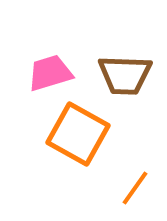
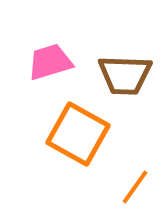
pink trapezoid: moved 11 px up
orange line: moved 1 px up
